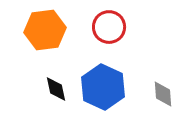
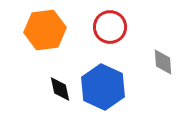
red circle: moved 1 px right
black diamond: moved 4 px right
gray diamond: moved 32 px up
